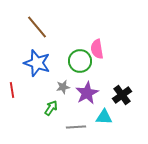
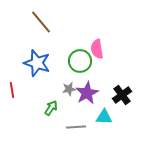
brown line: moved 4 px right, 5 px up
gray star: moved 6 px right, 2 px down
